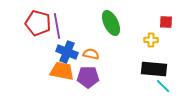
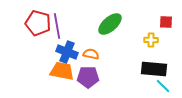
green ellipse: moved 1 px left, 1 px down; rotated 75 degrees clockwise
